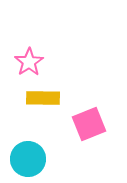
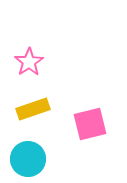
yellow rectangle: moved 10 px left, 11 px down; rotated 20 degrees counterclockwise
pink square: moved 1 px right; rotated 8 degrees clockwise
